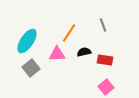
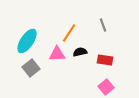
black semicircle: moved 4 px left
